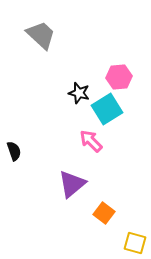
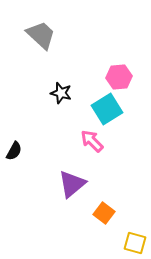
black star: moved 18 px left
pink arrow: moved 1 px right
black semicircle: rotated 48 degrees clockwise
